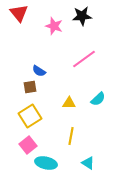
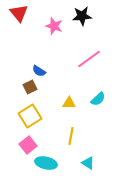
pink line: moved 5 px right
brown square: rotated 16 degrees counterclockwise
